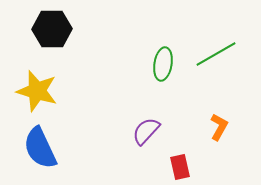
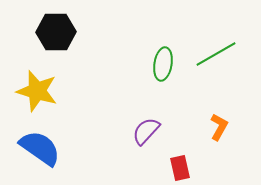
black hexagon: moved 4 px right, 3 px down
blue semicircle: rotated 150 degrees clockwise
red rectangle: moved 1 px down
